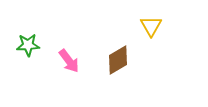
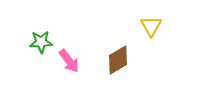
green star: moved 13 px right, 3 px up
